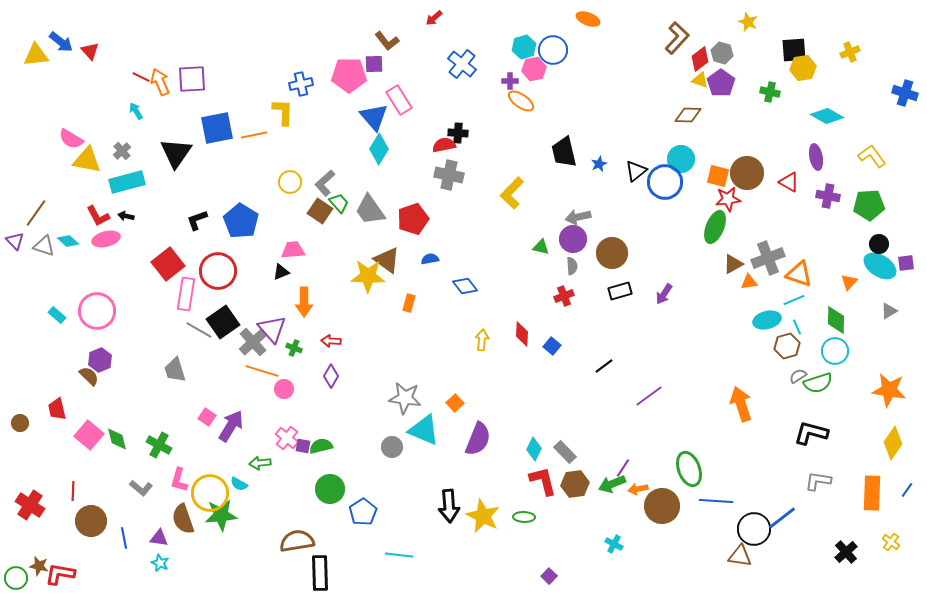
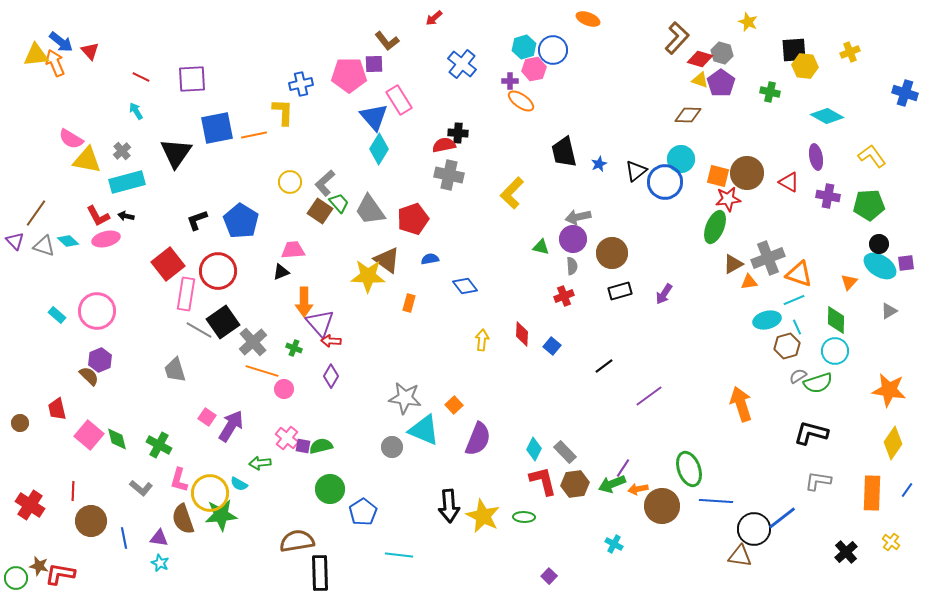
red diamond at (700, 59): rotated 55 degrees clockwise
yellow hexagon at (803, 68): moved 2 px right, 2 px up; rotated 15 degrees clockwise
orange arrow at (160, 82): moved 105 px left, 19 px up
purple triangle at (272, 329): moved 48 px right, 6 px up
orange square at (455, 403): moved 1 px left, 2 px down
